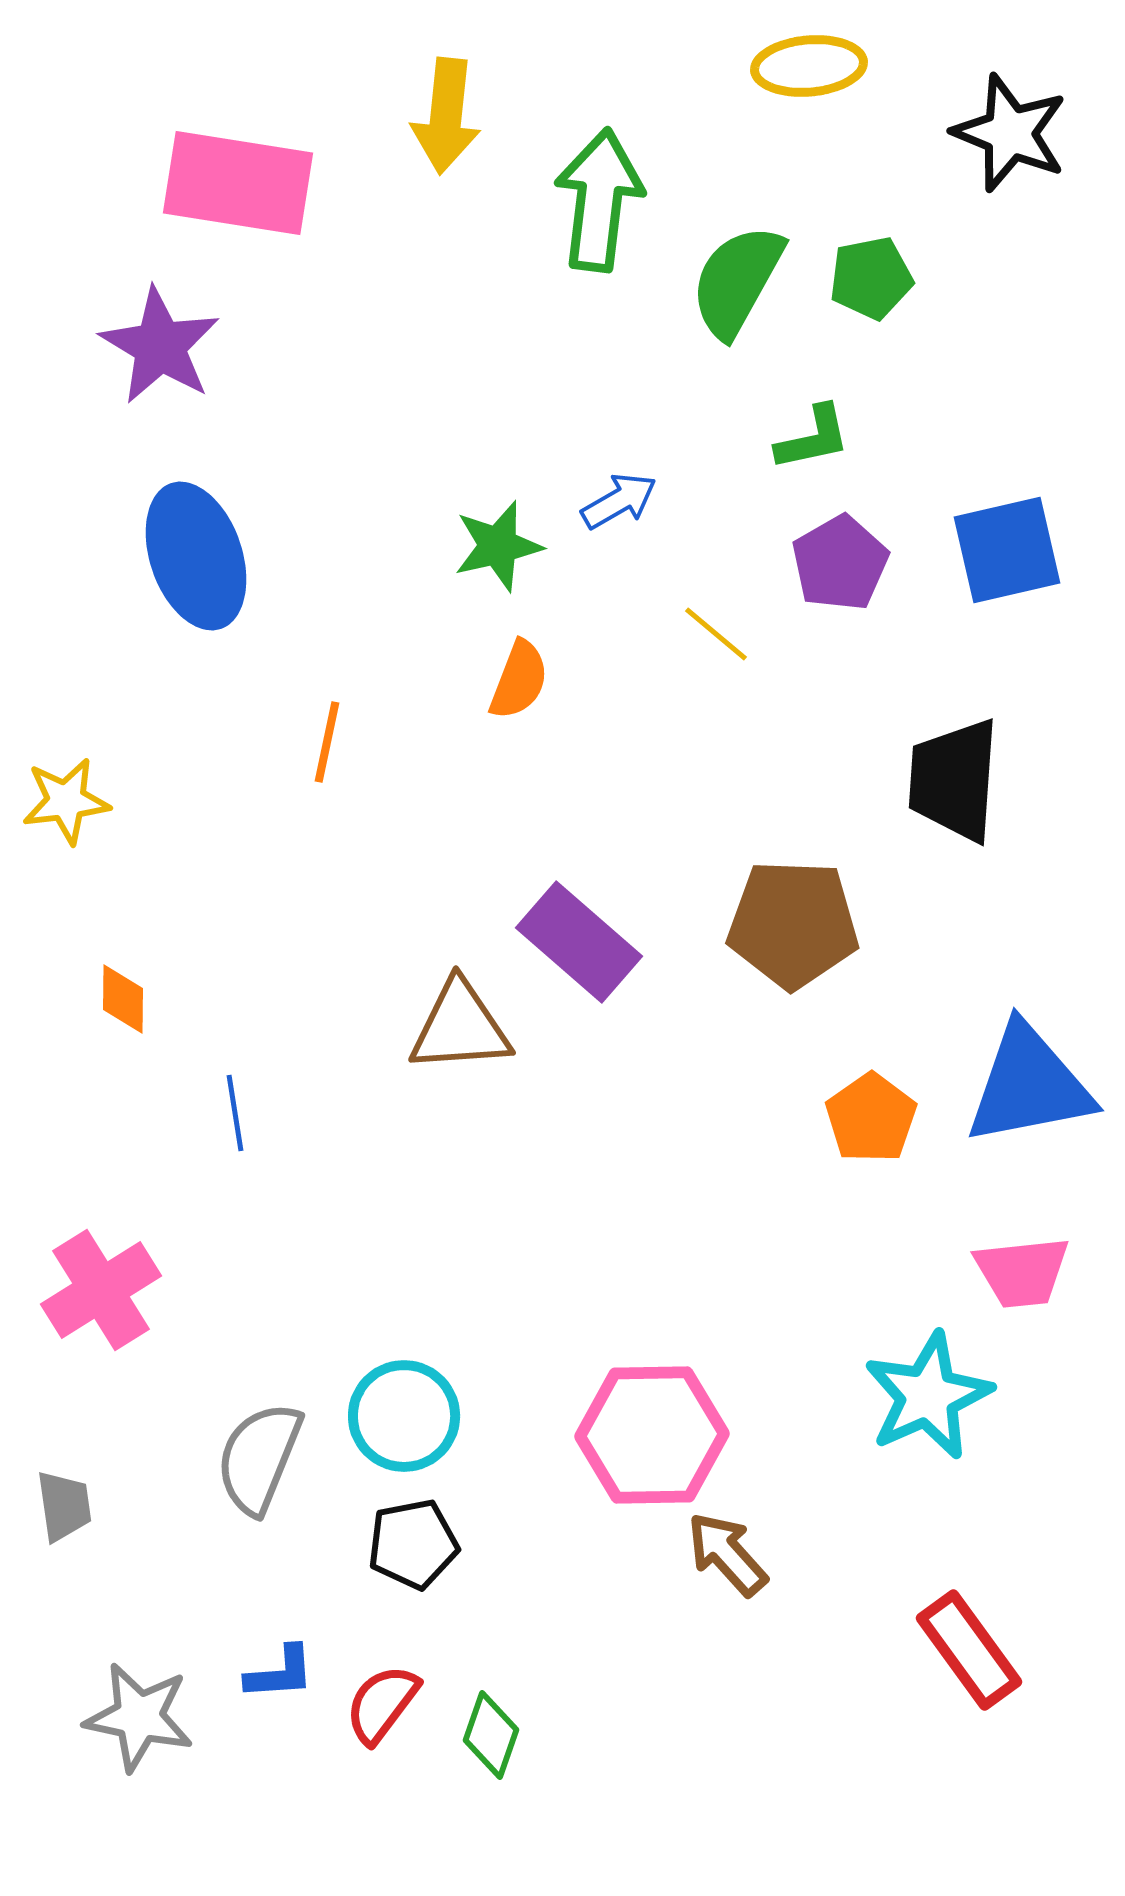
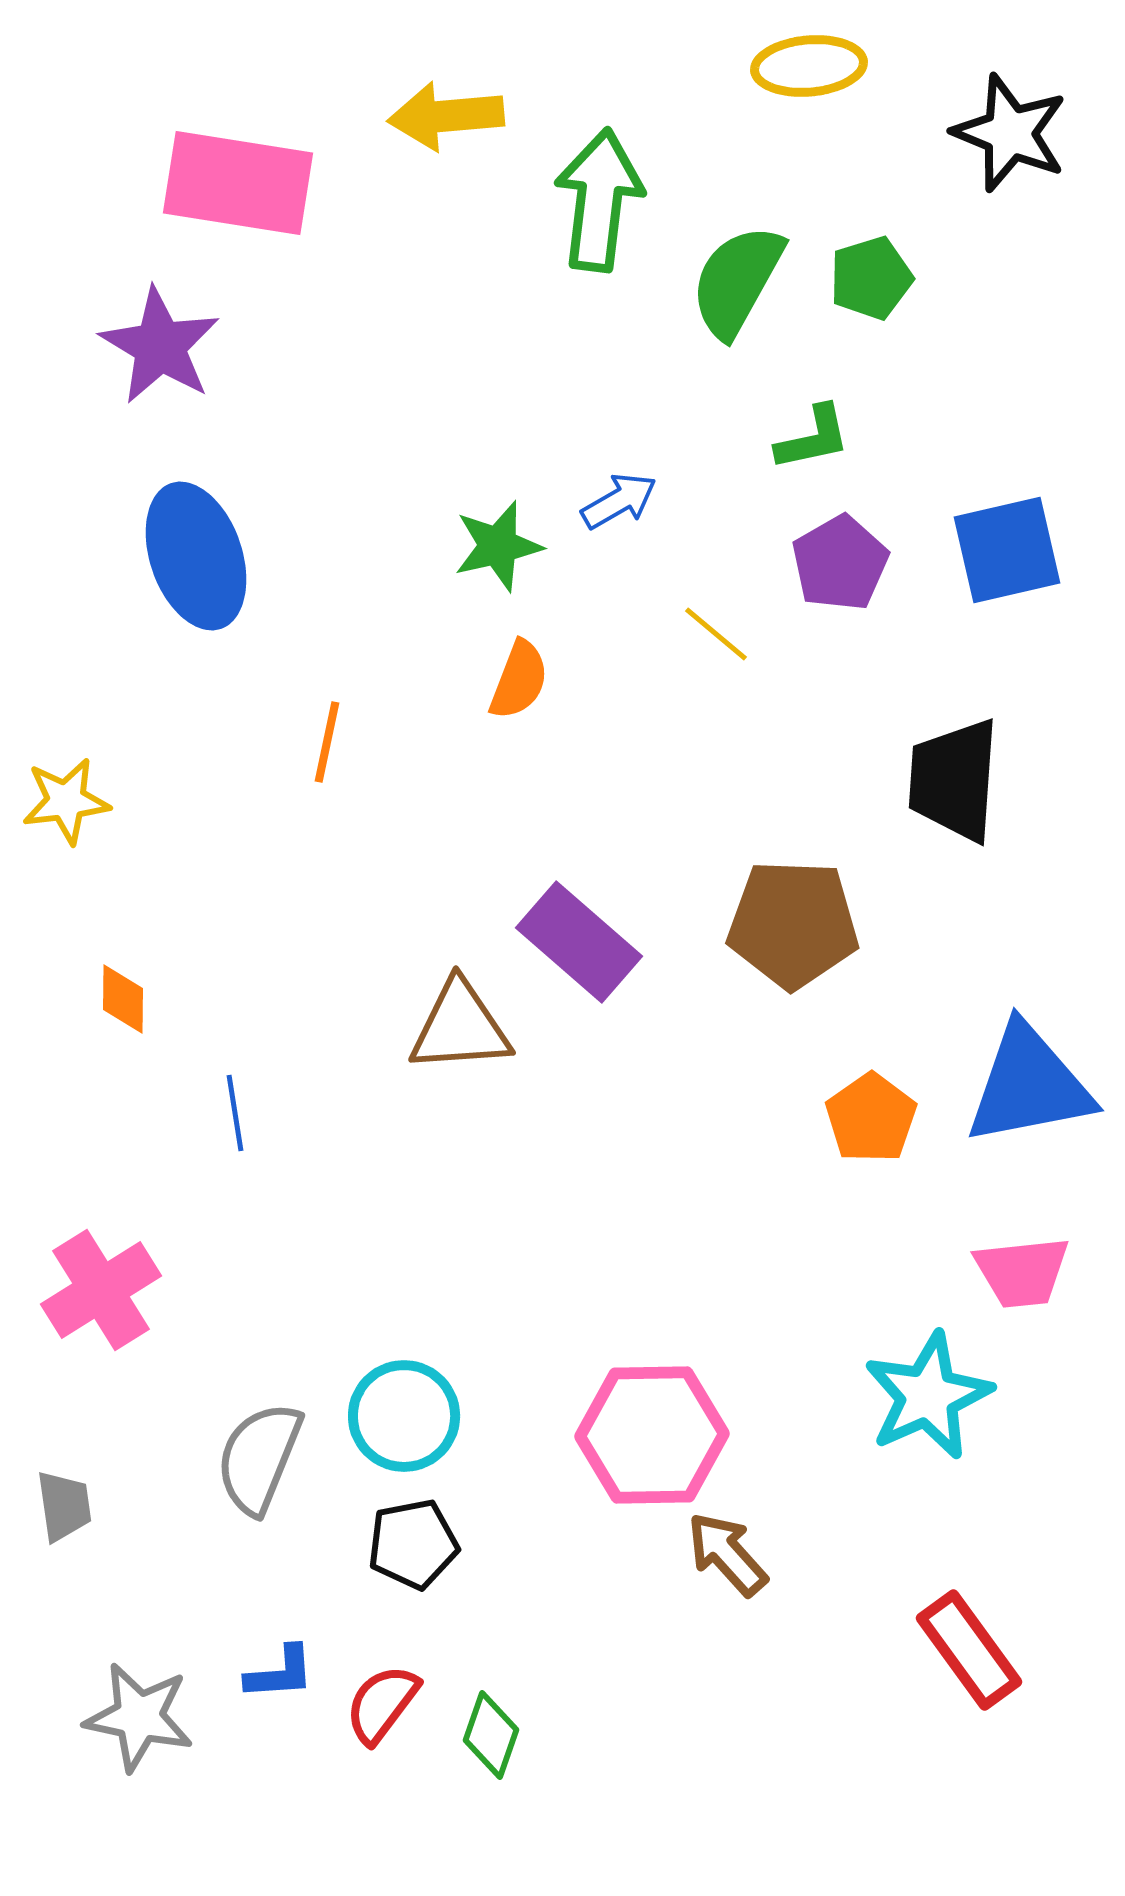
yellow arrow: rotated 79 degrees clockwise
green pentagon: rotated 6 degrees counterclockwise
